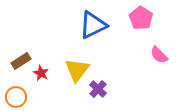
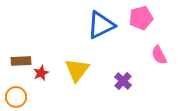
pink pentagon: rotated 25 degrees clockwise
blue triangle: moved 8 px right
pink semicircle: rotated 18 degrees clockwise
brown rectangle: rotated 30 degrees clockwise
red star: rotated 21 degrees clockwise
purple cross: moved 25 px right, 8 px up
